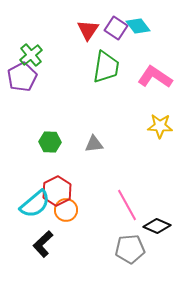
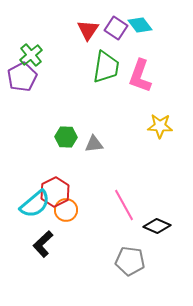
cyan diamond: moved 2 px right, 1 px up
pink L-shape: moved 15 px left, 1 px up; rotated 104 degrees counterclockwise
green hexagon: moved 16 px right, 5 px up
red hexagon: moved 2 px left, 1 px down
pink line: moved 3 px left
gray pentagon: moved 12 px down; rotated 12 degrees clockwise
